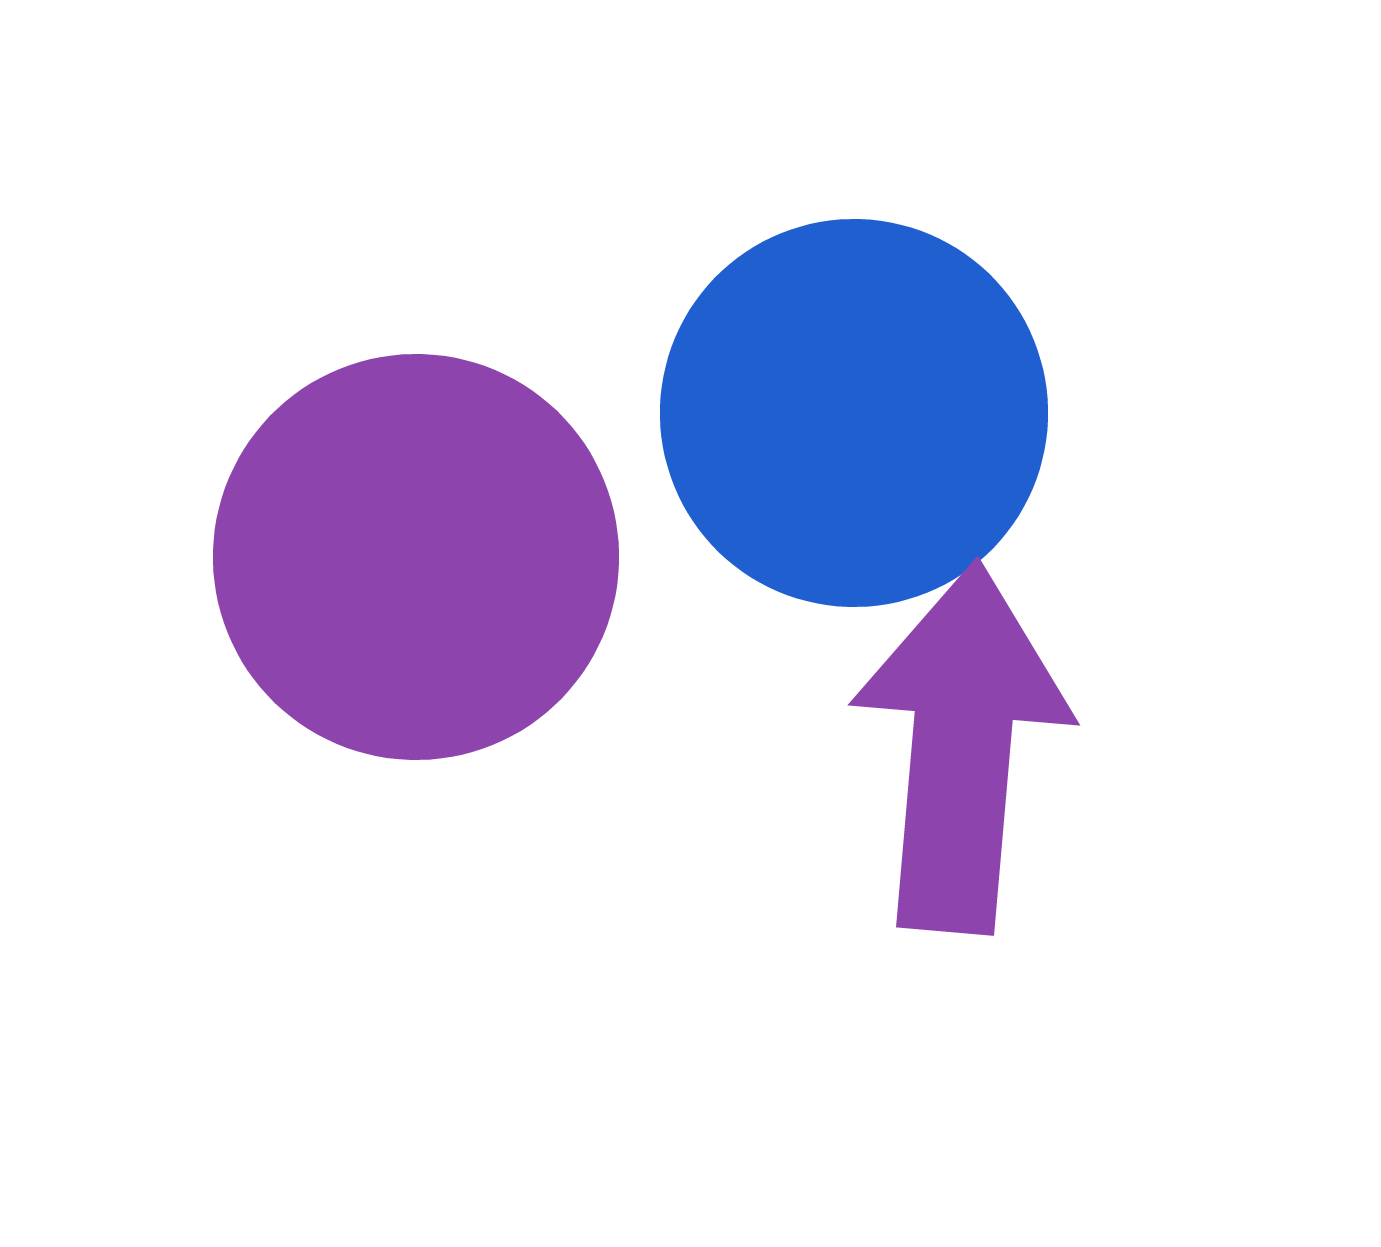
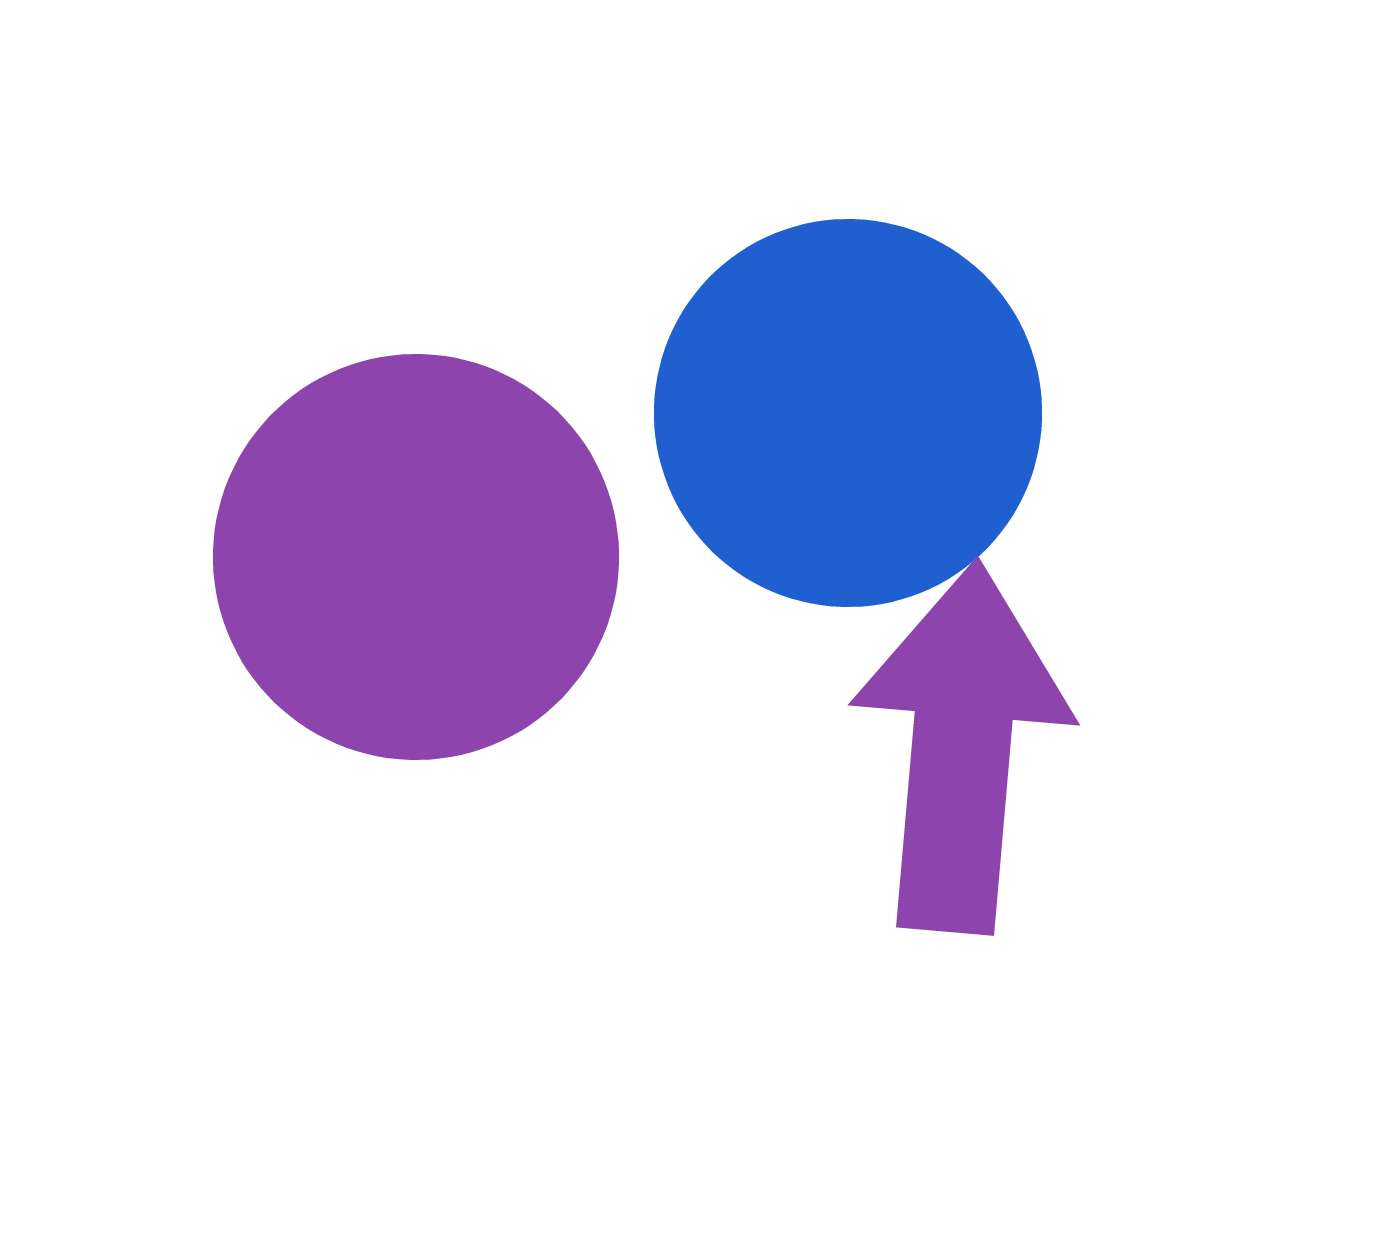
blue circle: moved 6 px left
